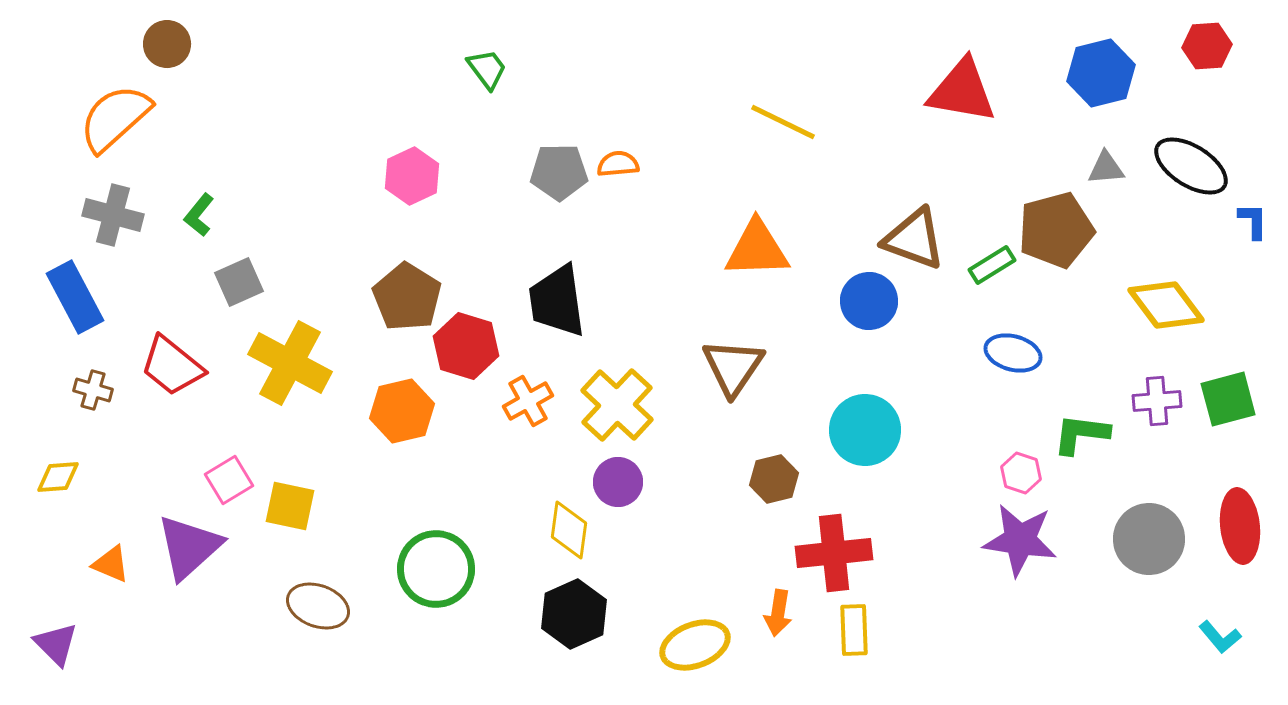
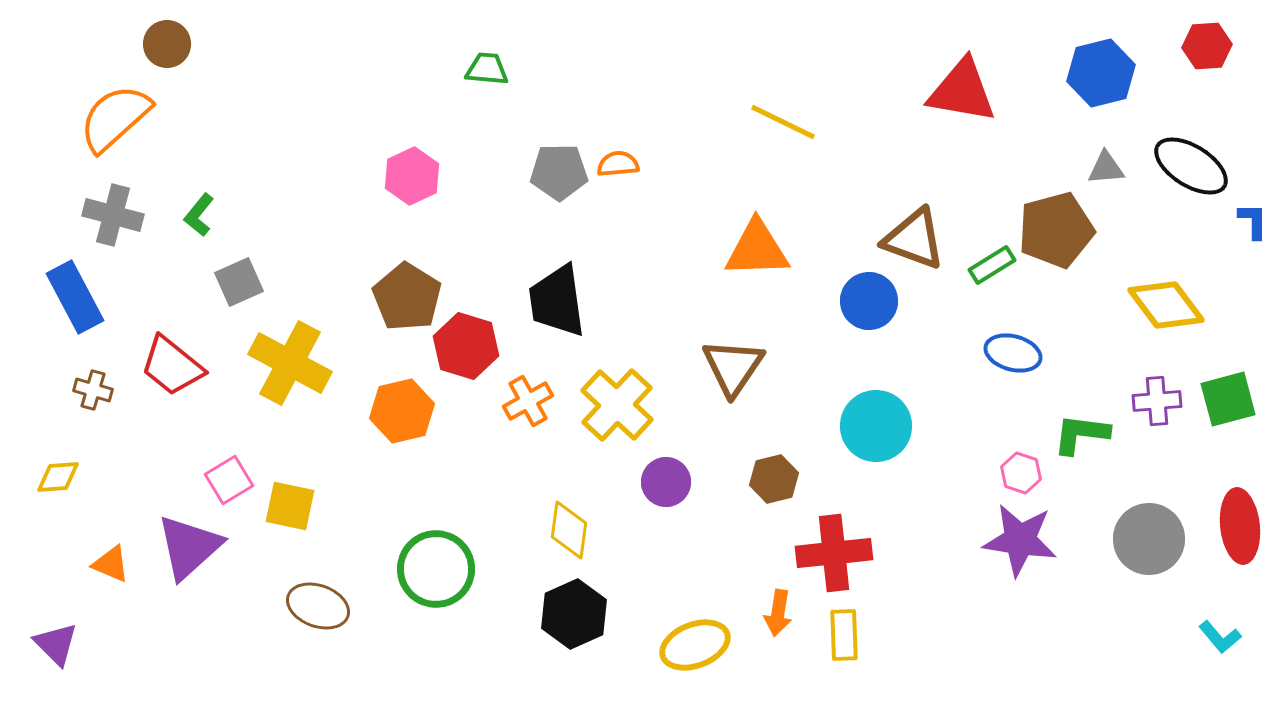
green trapezoid at (487, 69): rotated 48 degrees counterclockwise
cyan circle at (865, 430): moved 11 px right, 4 px up
purple circle at (618, 482): moved 48 px right
yellow rectangle at (854, 630): moved 10 px left, 5 px down
